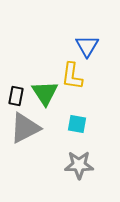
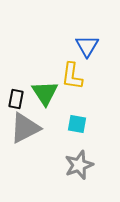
black rectangle: moved 3 px down
gray star: rotated 20 degrees counterclockwise
